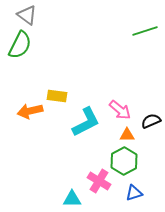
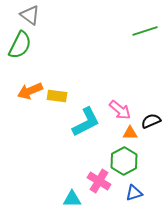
gray triangle: moved 3 px right
orange arrow: moved 20 px up; rotated 10 degrees counterclockwise
orange triangle: moved 3 px right, 2 px up
